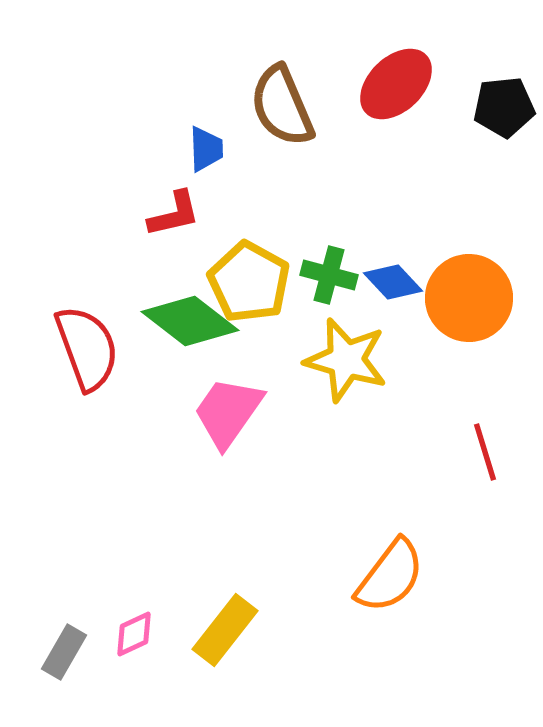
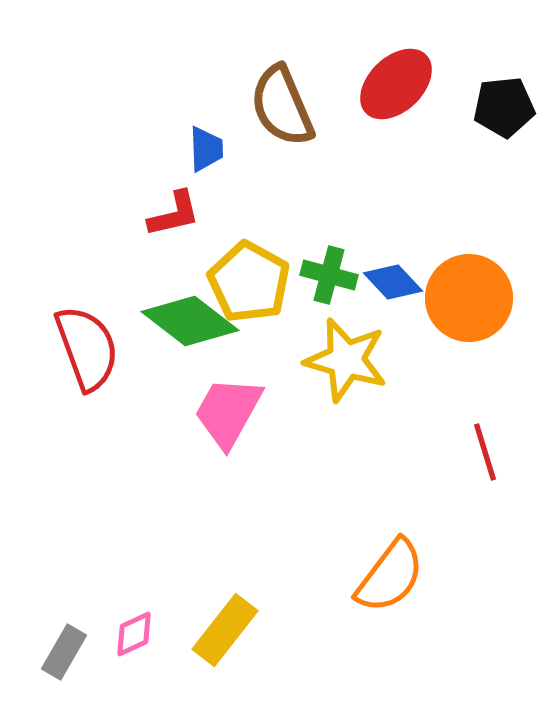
pink trapezoid: rotated 6 degrees counterclockwise
